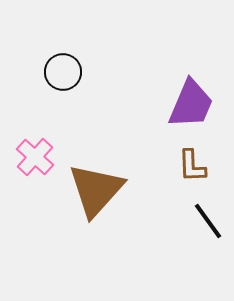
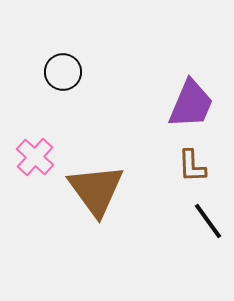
brown triangle: rotated 18 degrees counterclockwise
